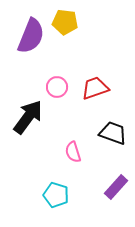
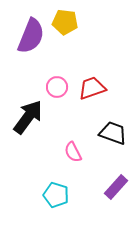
red trapezoid: moved 3 px left
pink semicircle: rotated 10 degrees counterclockwise
